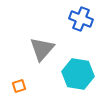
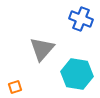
cyan hexagon: moved 1 px left
orange square: moved 4 px left, 1 px down
